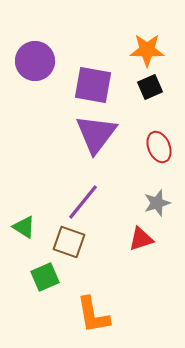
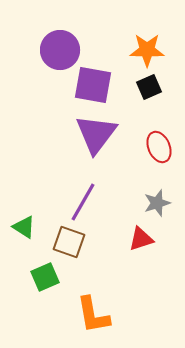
purple circle: moved 25 px right, 11 px up
black square: moved 1 px left
purple line: rotated 9 degrees counterclockwise
